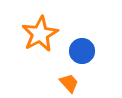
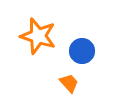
orange star: moved 2 px left, 2 px down; rotated 27 degrees counterclockwise
